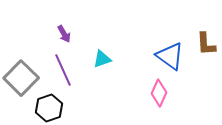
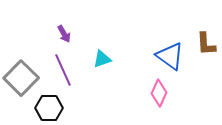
black hexagon: rotated 20 degrees clockwise
